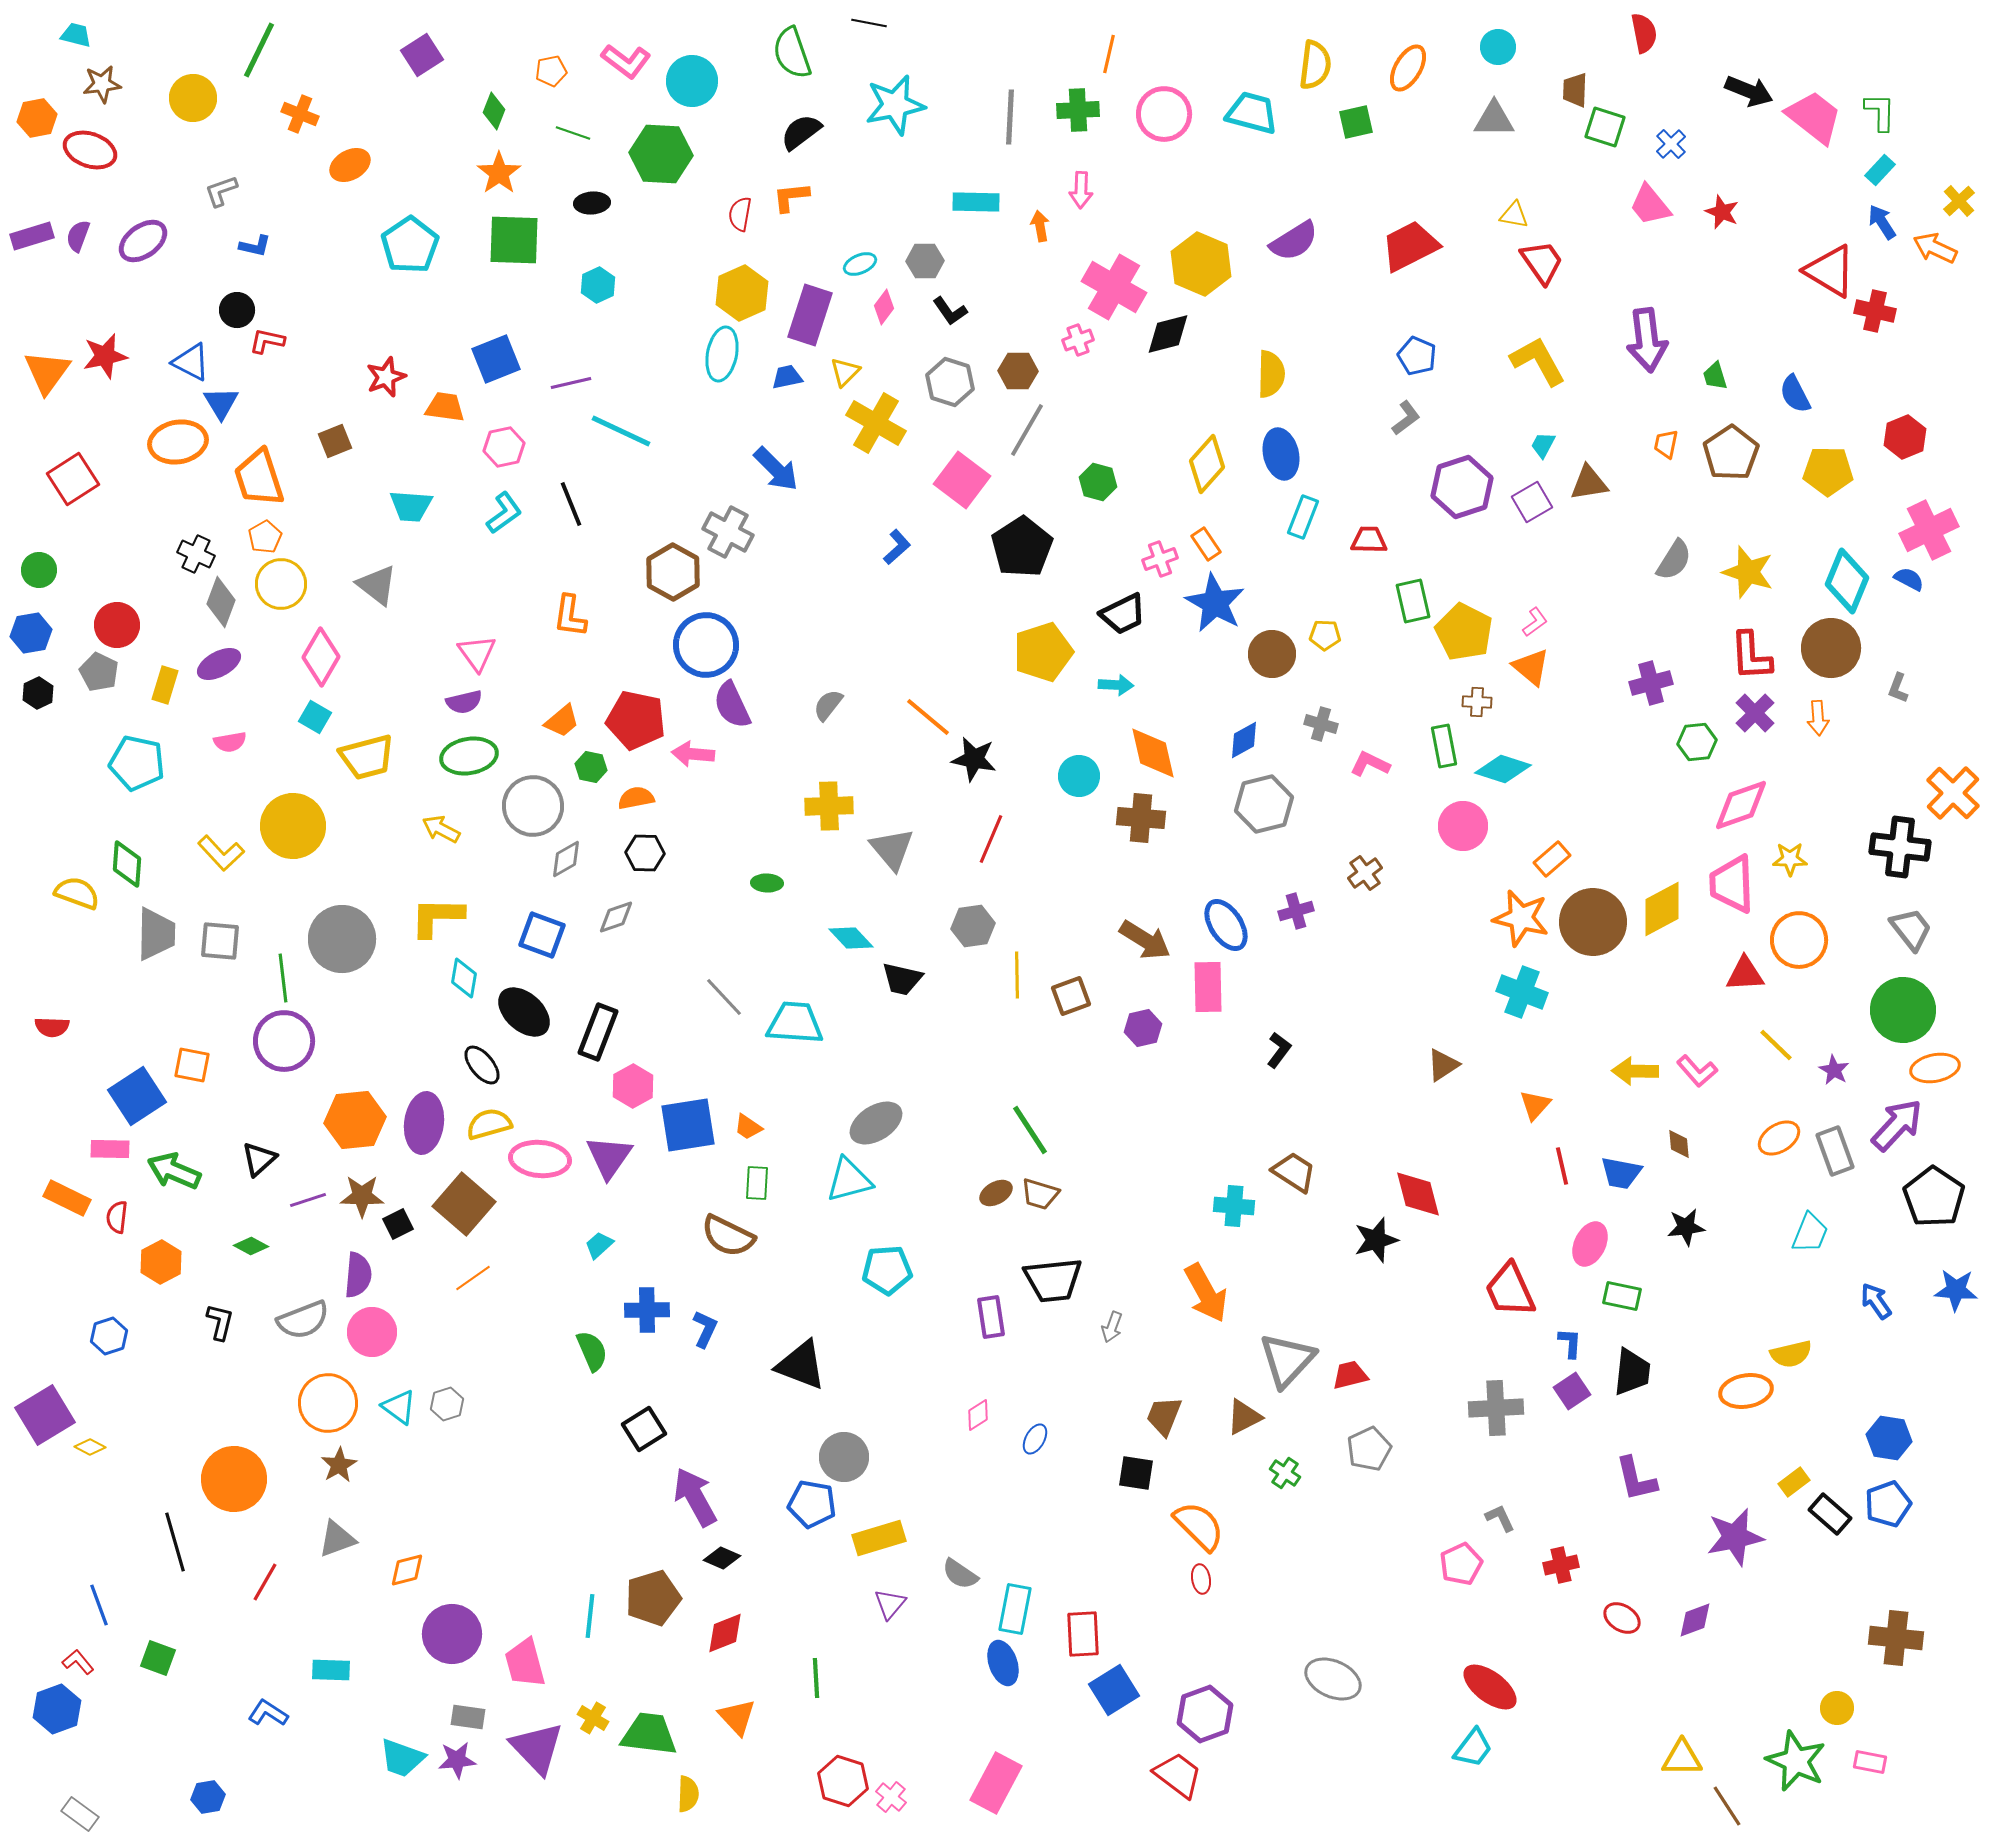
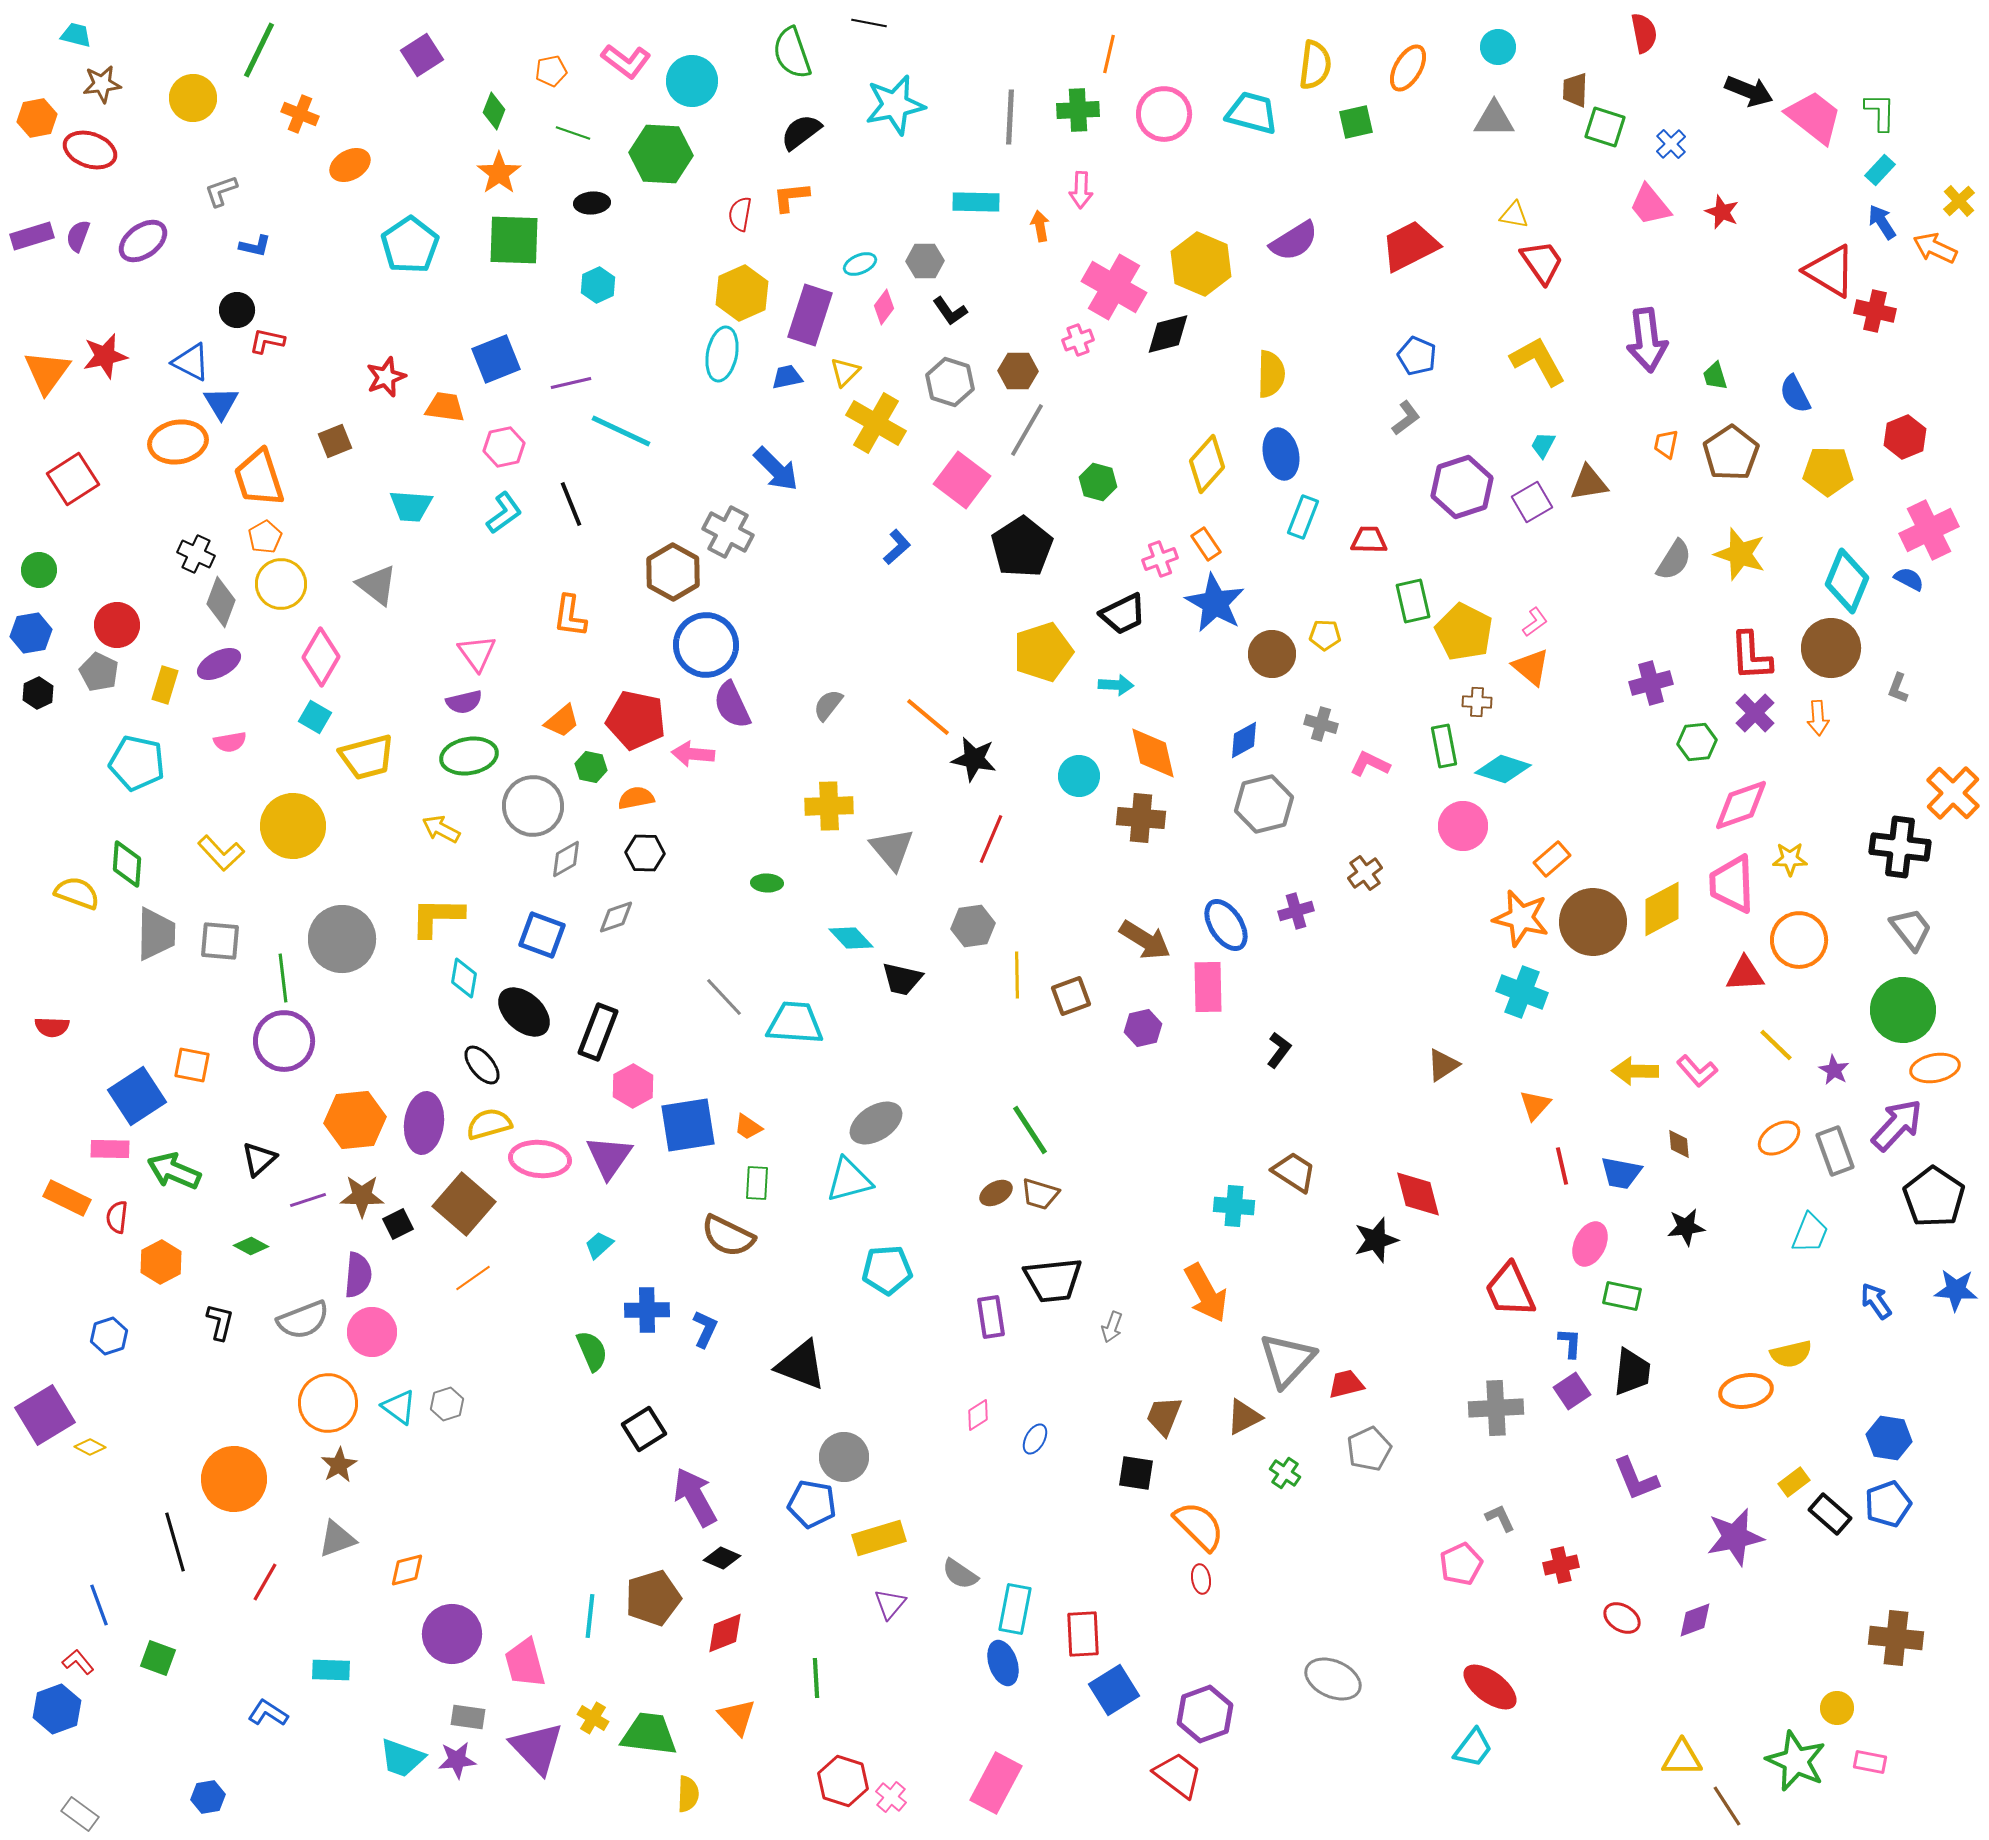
yellow star at (1748, 572): moved 8 px left, 18 px up
red trapezoid at (1350, 1375): moved 4 px left, 9 px down
purple L-shape at (1636, 1479): rotated 9 degrees counterclockwise
